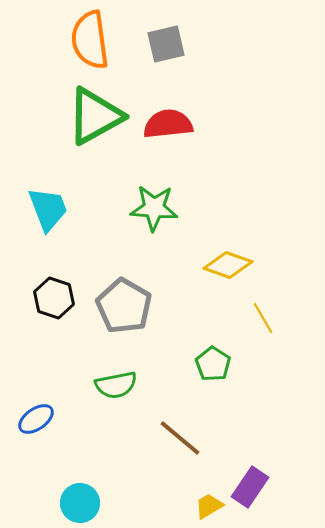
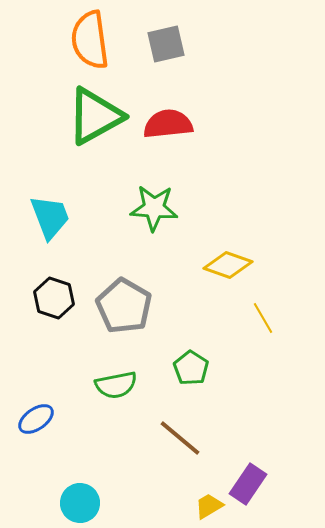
cyan trapezoid: moved 2 px right, 8 px down
green pentagon: moved 22 px left, 4 px down
purple rectangle: moved 2 px left, 3 px up
